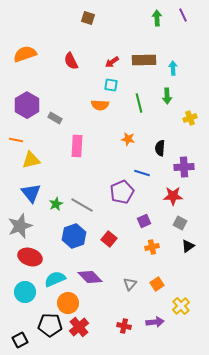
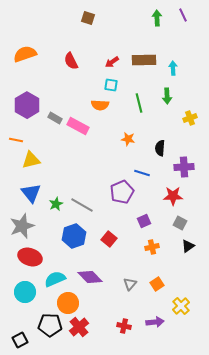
pink rectangle at (77, 146): moved 1 px right, 20 px up; rotated 65 degrees counterclockwise
gray star at (20, 226): moved 2 px right
